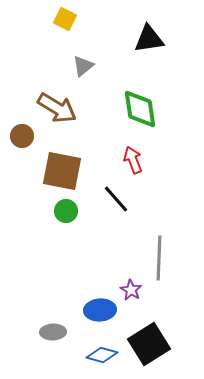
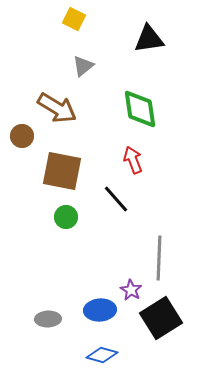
yellow square: moved 9 px right
green circle: moved 6 px down
gray ellipse: moved 5 px left, 13 px up
black square: moved 12 px right, 26 px up
